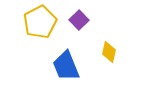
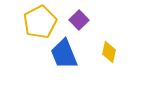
blue trapezoid: moved 2 px left, 12 px up
